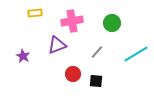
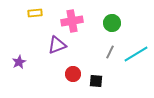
gray line: moved 13 px right; rotated 16 degrees counterclockwise
purple star: moved 4 px left, 6 px down; rotated 16 degrees clockwise
